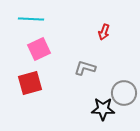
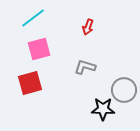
cyan line: moved 2 px right, 1 px up; rotated 40 degrees counterclockwise
red arrow: moved 16 px left, 5 px up
pink square: rotated 10 degrees clockwise
gray L-shape: moved 1 px up
gray circle: moved 3 px up
